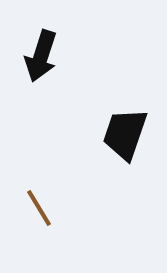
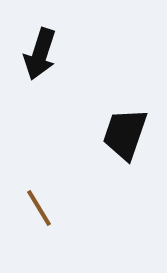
black arrow: moved 1 px left, 2 px up
